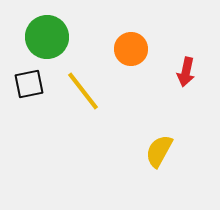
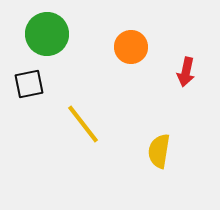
green circle: moved 3 px up
orange circle: moved 2 px up
yellow line: moved 33 px down
yellow semicircle: rotated 20 degrees counterclockwise
